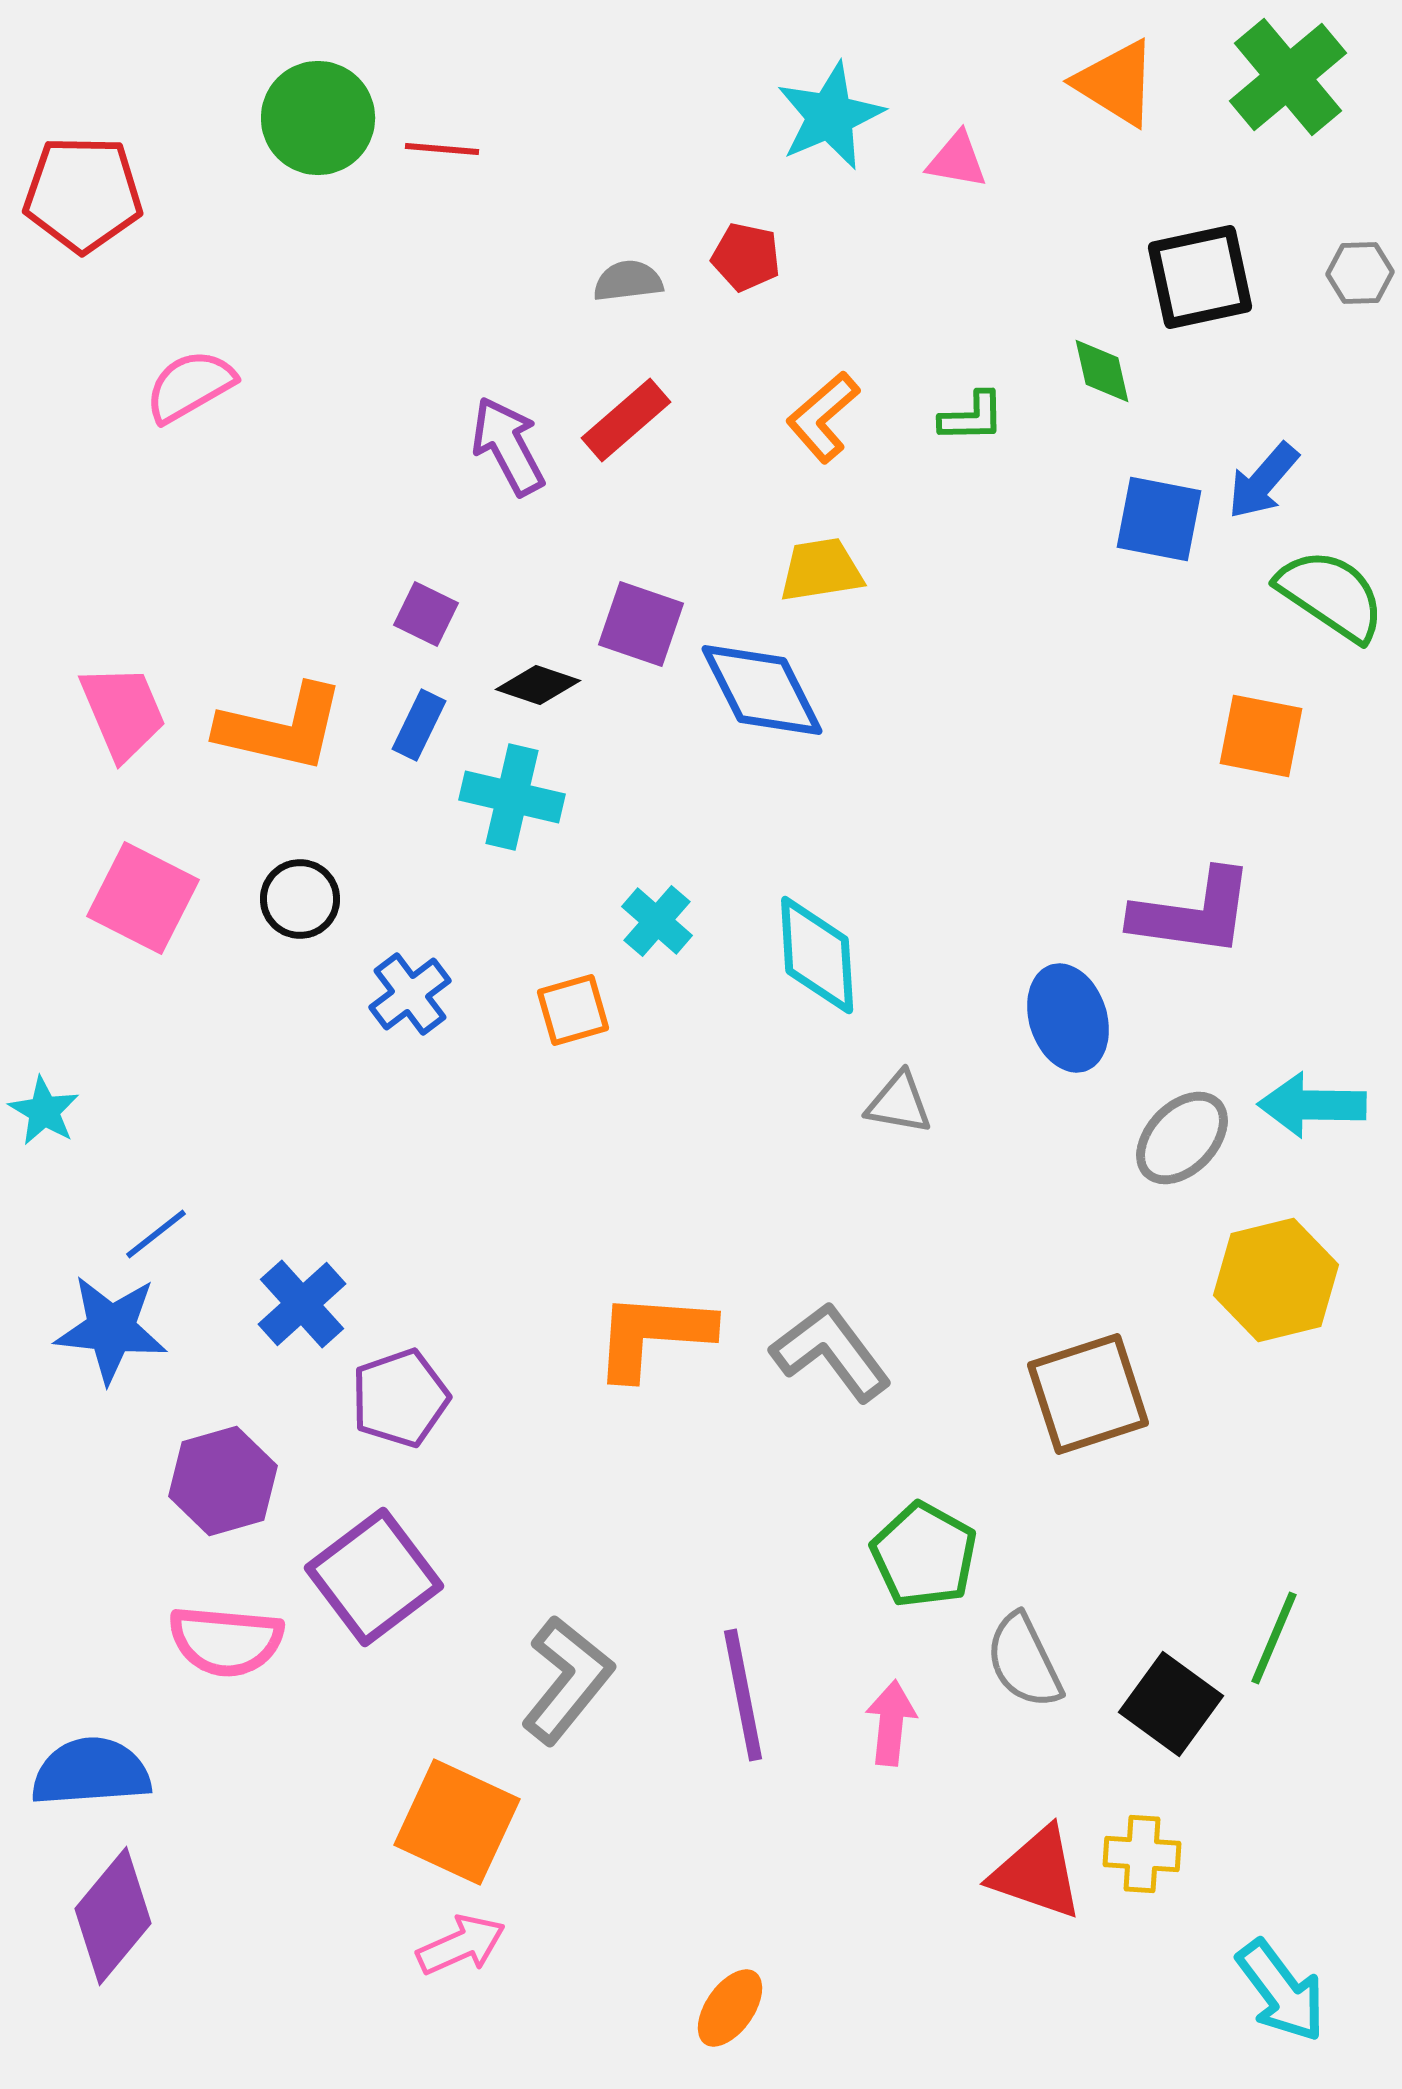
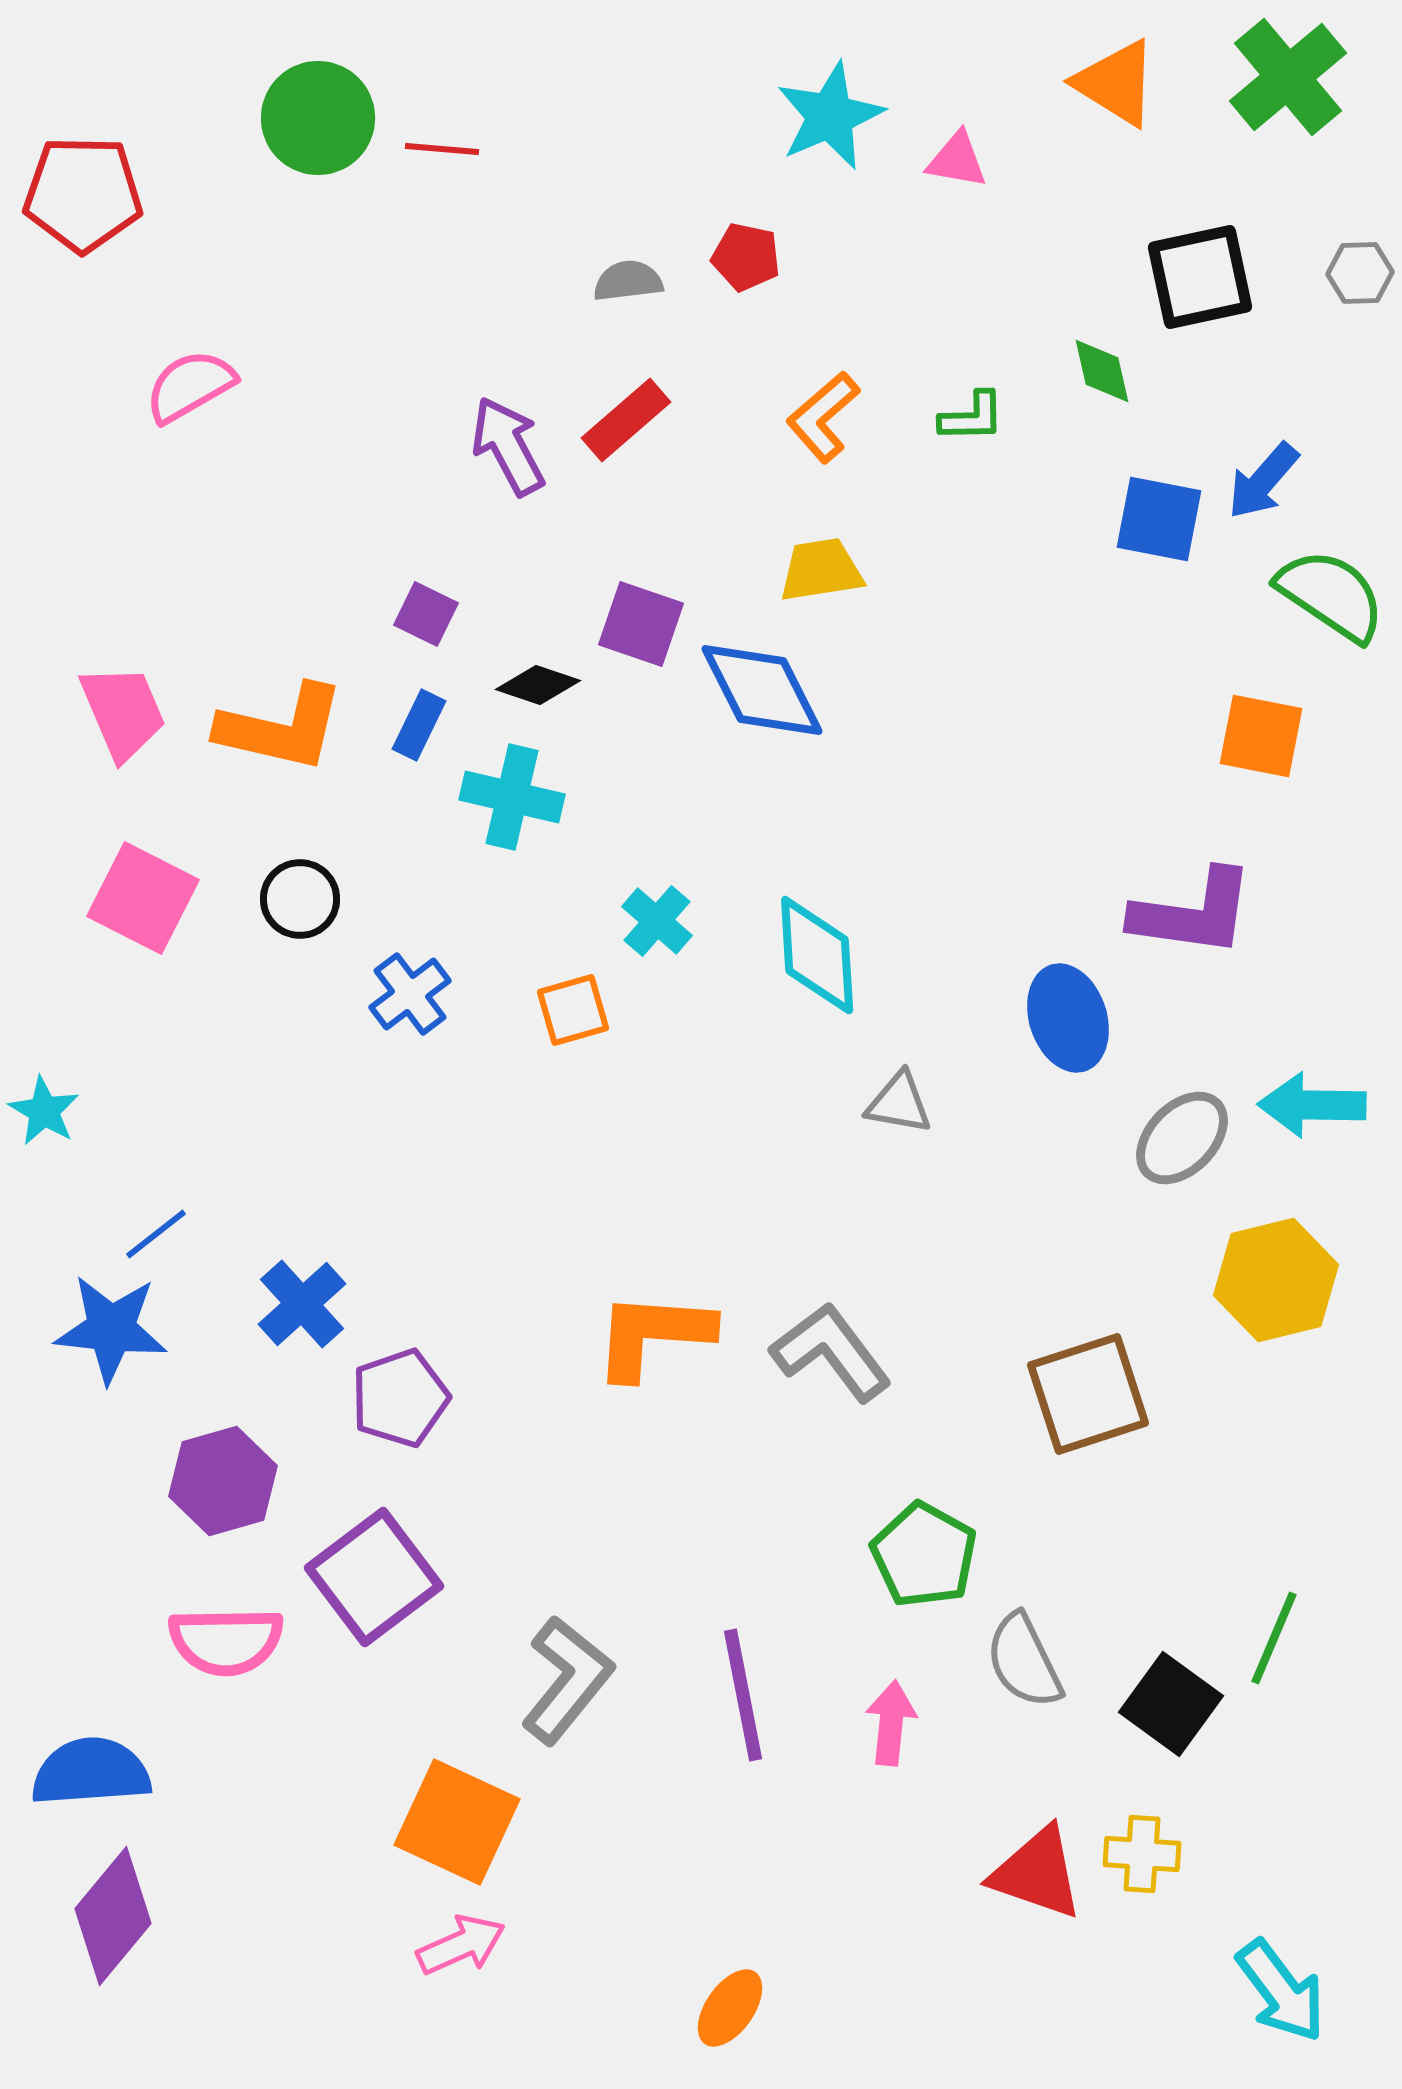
pink semicircle at (226, 1641): rotated 6 degrees counterclockwise
